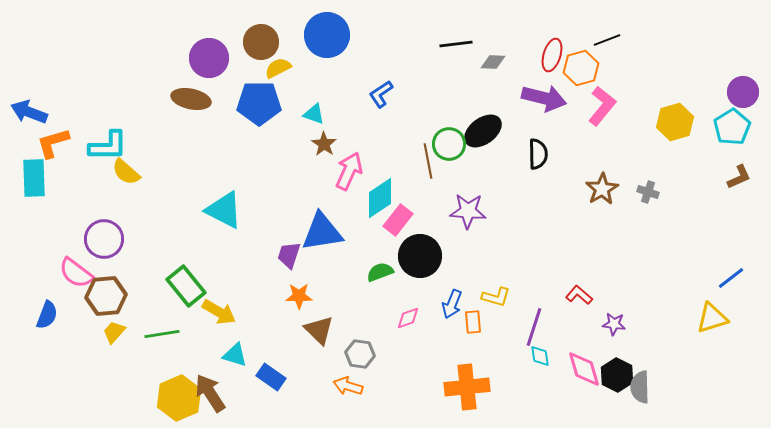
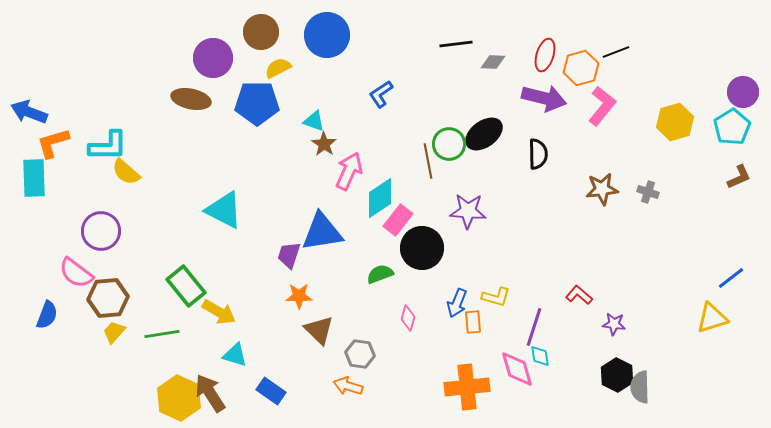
black line at (607, 40): moved 9 px right, 12 px down
brown circle at (261, 42): moved 10 px up
red ellipse at (552, 55): moved 7 px left
purple circle at (209, 58): moved 4 px right
blue pentagon at (259, 103): moved 2 px left
cyan triangle at (314, 114): moved 7 px down
black ellipse at (483, 131): moved 1 px right, 3 px down
brown star at (602, 189): rotated 24 degrees clockwise
purple circle at (104, 239): moved 3 px left, 8 px up
black circle at (420, 256): moved 2 px right, 8 px up
green semicircle at (380, 272): moved 2 px down
brown hexagon at (106, 296): moved 2 px right, 2 px down
blue arrow at (452, 304): moved 5 px right, 1 px up
pink diamond at (408, 318): rotated 55 degrees counterclockwise
pink diamond at (584, 369): moved 67 px left
blue rectangle at (271, 377): moved 14 px down
yellow hexagon at (179, 398): rotated 12 degrees counterclockwise
